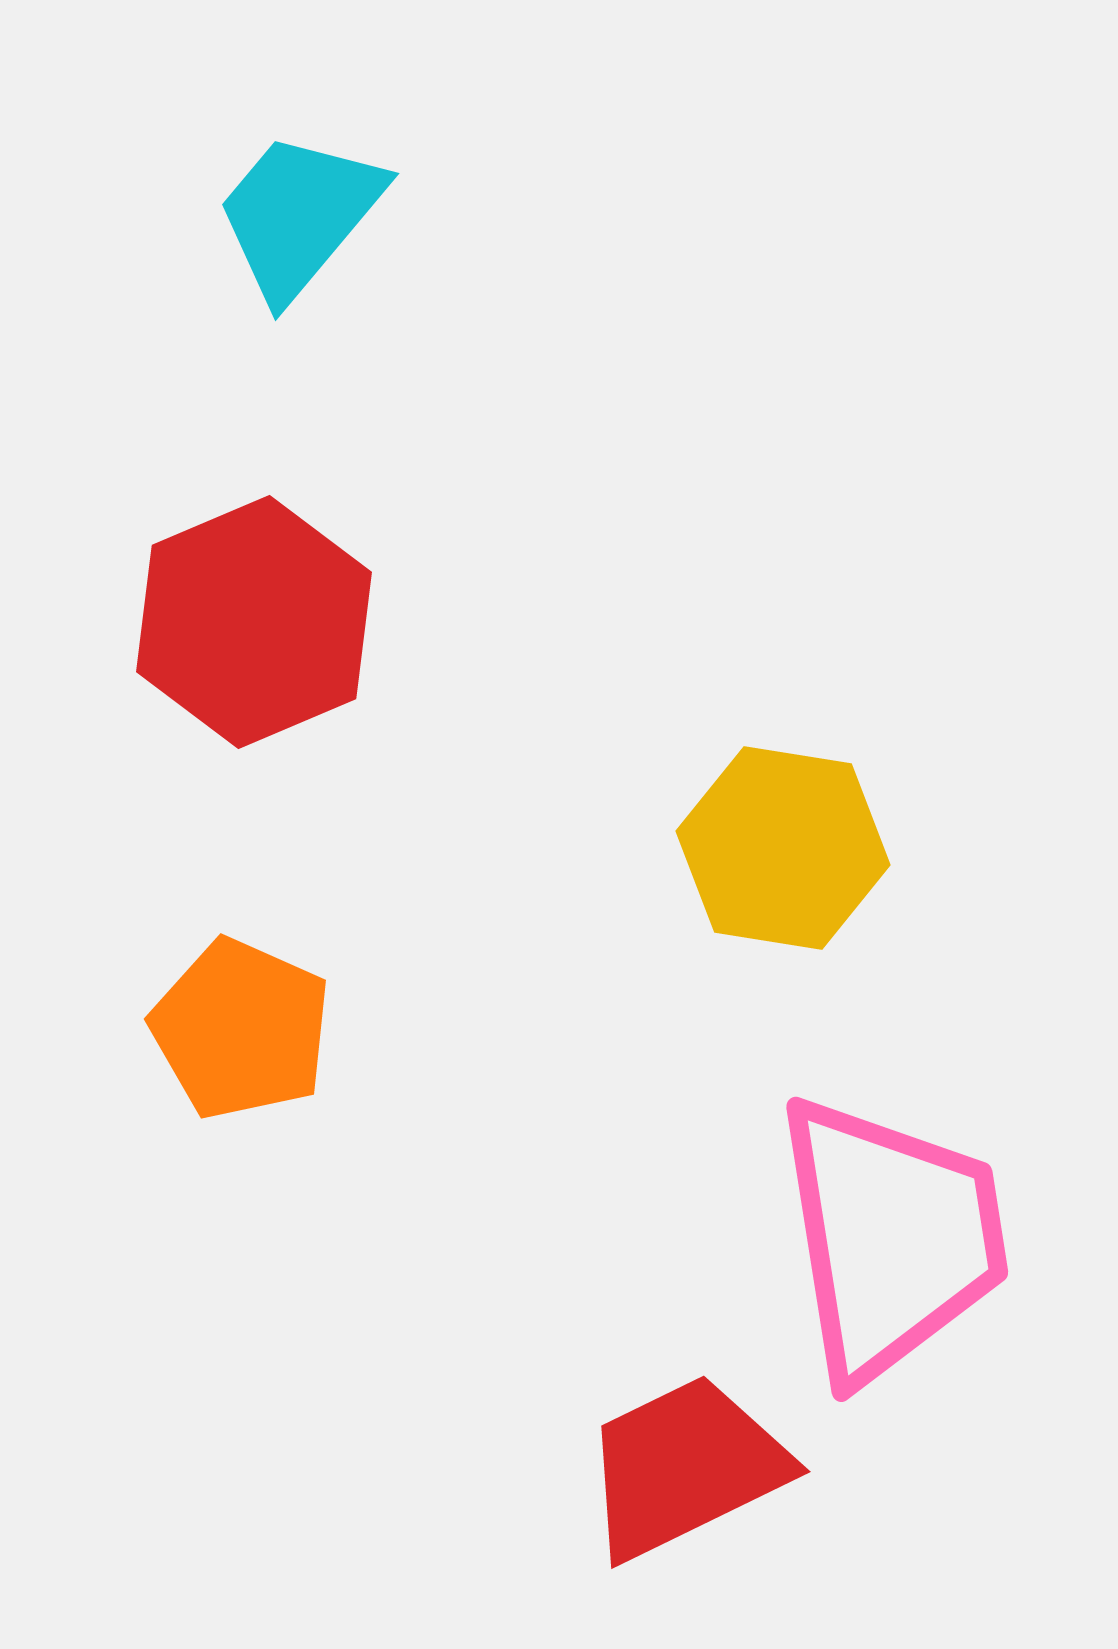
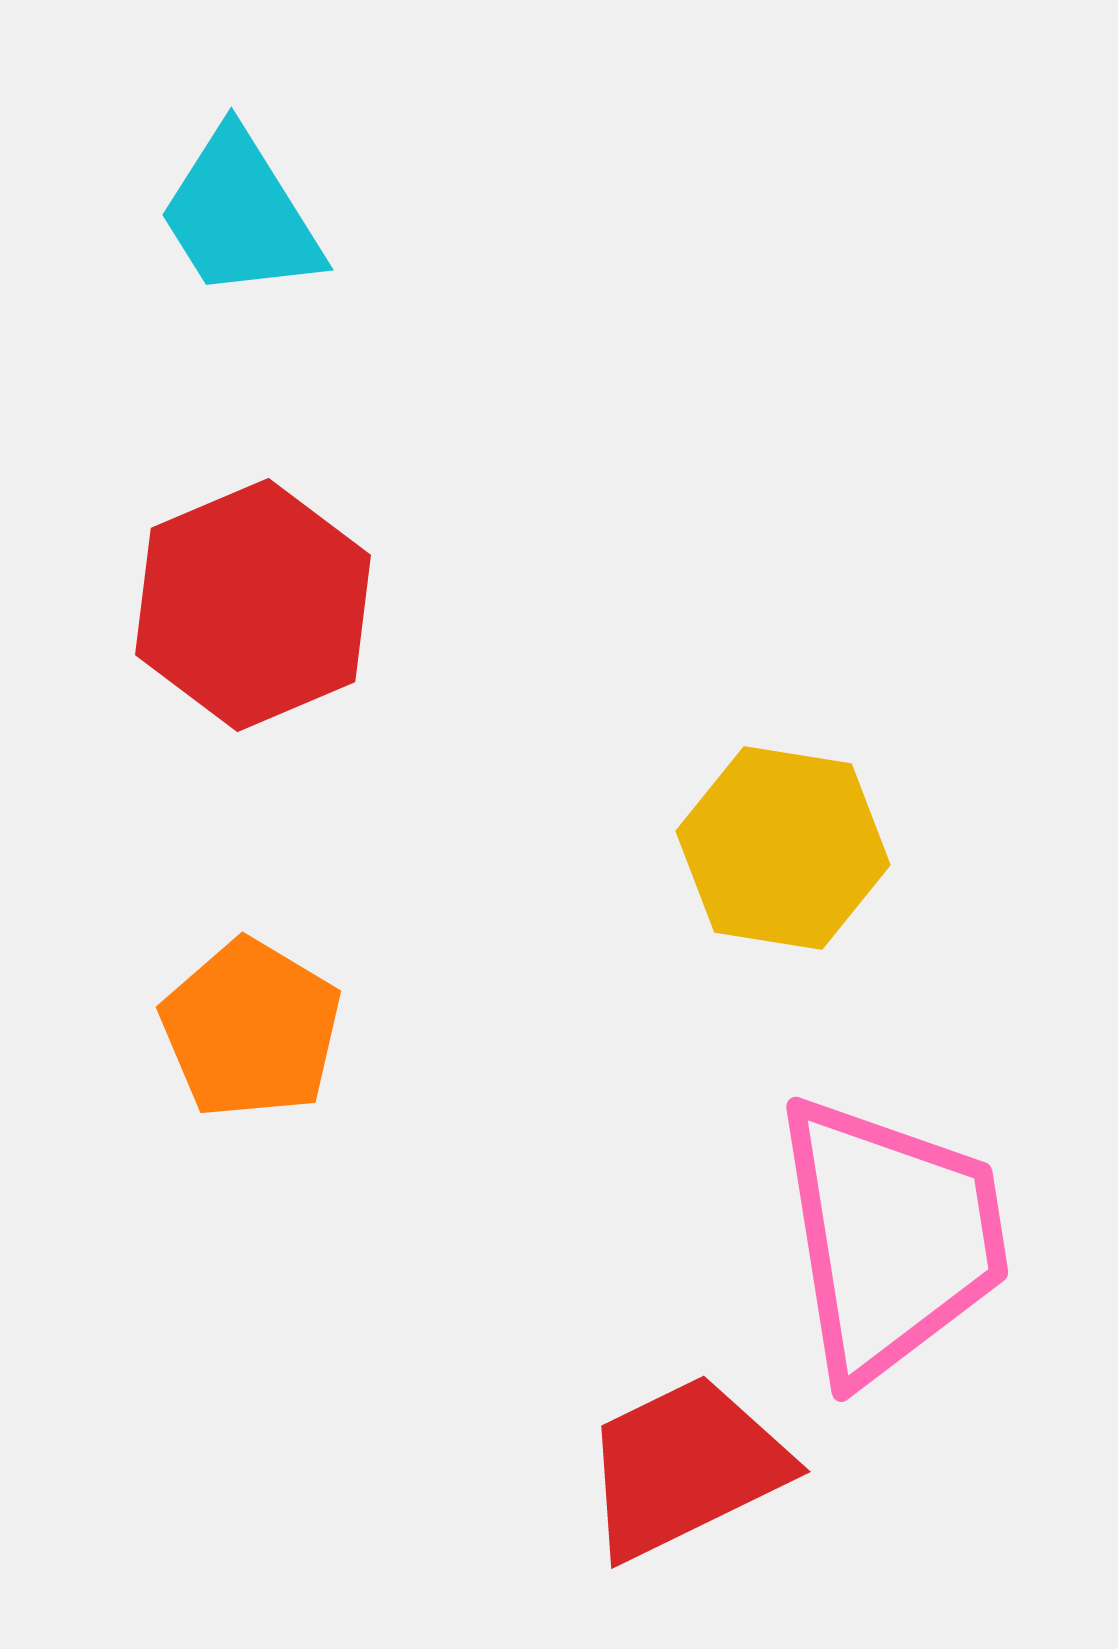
cyan trapezoid: moved 59 px left; rotated 72 degrees counterclockwise
red hexagon: moved 1 px left, 17 px up
orange pentagon: moved 10 px right; rotated 7 degrees clockwise
